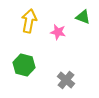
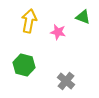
gray cross: moved 1 px down
